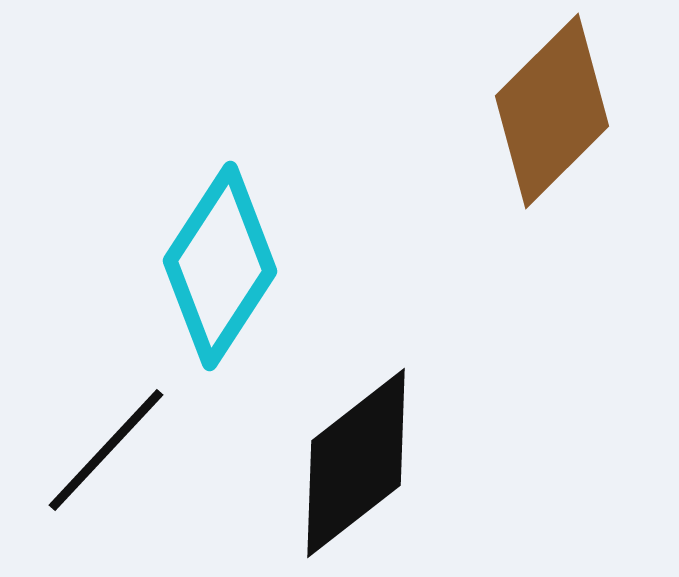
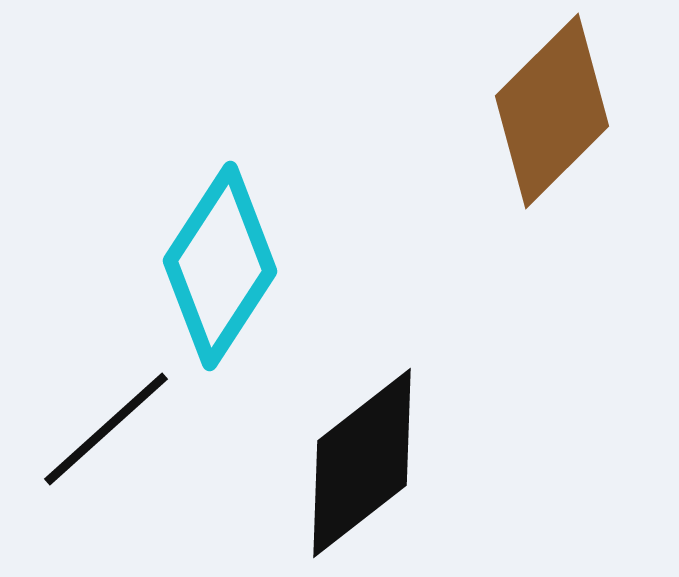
black line: moved 21 px up; rotated 5 degrees clockwise
black diamond: moved 6 px right
